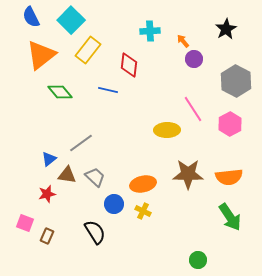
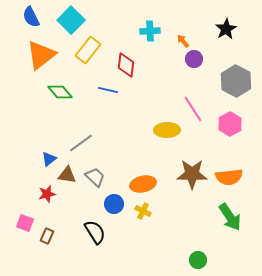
red diamond: moved 3 px left
brown star: moved 4 px right
